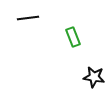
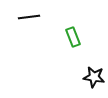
black line: moved 1 px right, 1 px up
